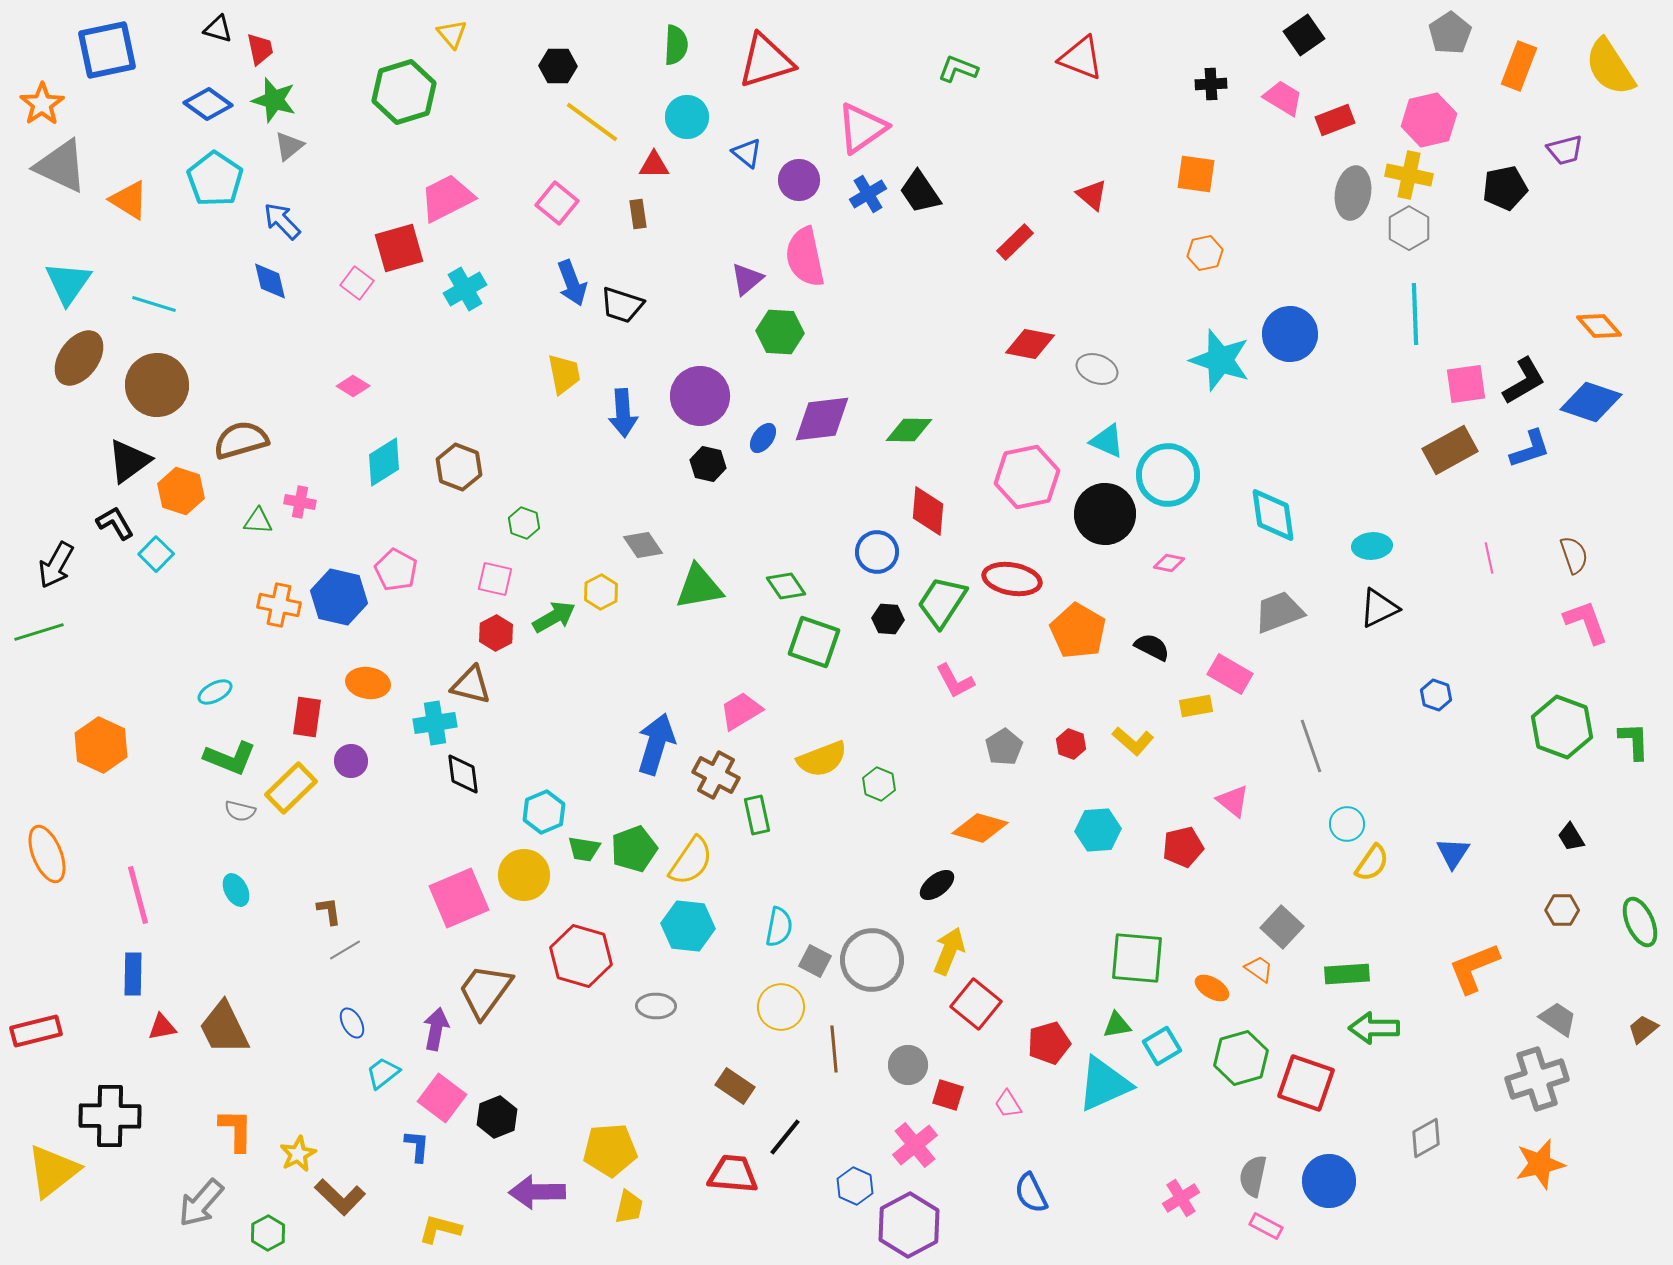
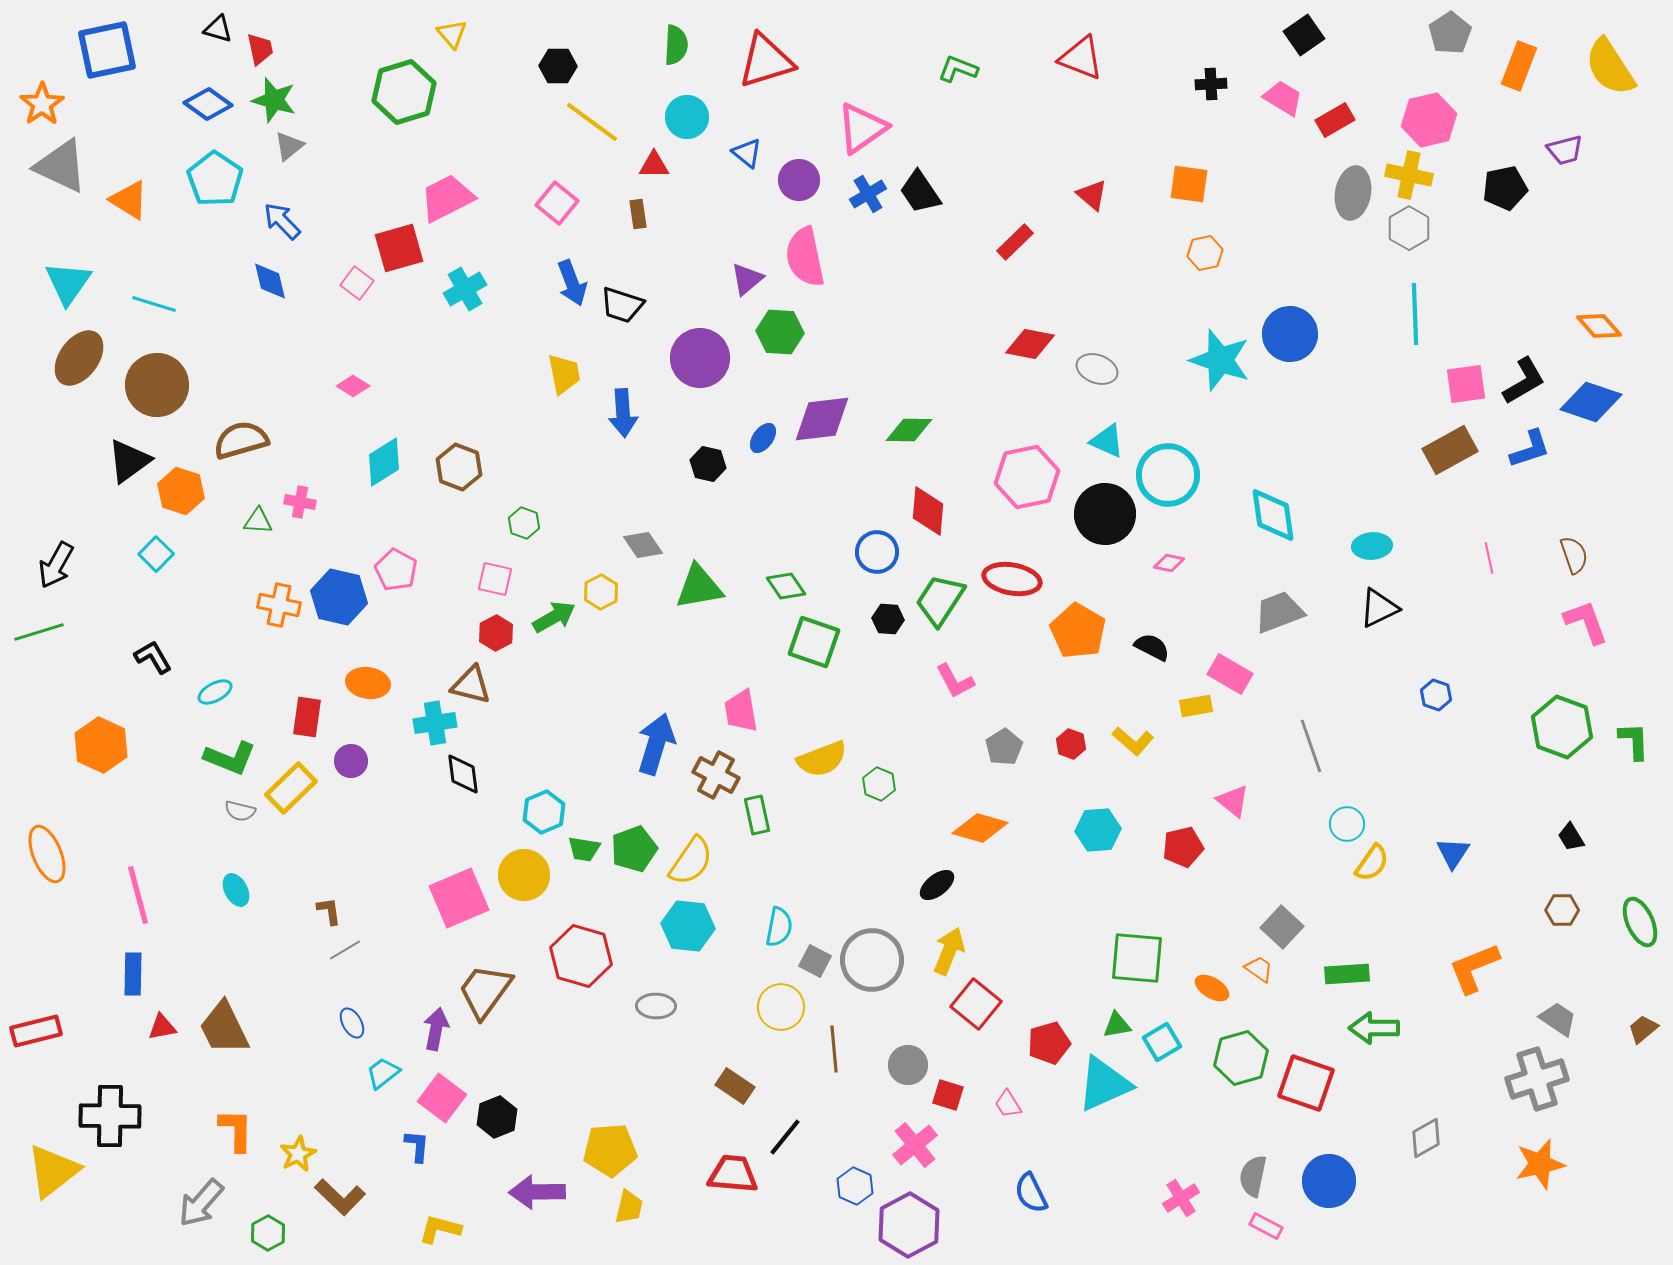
red rectangle at (1335, 120): rotated 9 degrees counterclockwise
orange square at (1196, 174): moved 7 px left, 10 px down
purple circle at (700, 396): moved 38 px up
black L-shape at (115, 523): moved 38 px right, 134 px down
green trapezoid at (942, 602): moved 2 px left, 2 px up
pink trapezoid at (741, 711): rotated 69 degrees counterclockwise
cyan square at (1162, 1046): moved 4 px up
